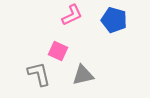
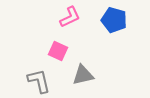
pink L-shape: moved 2 px left, 2 px down
gray L-shape: moved 7 px down
